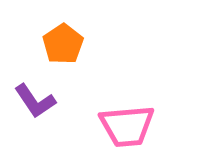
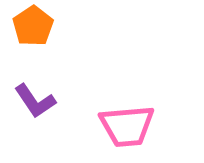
orange pentagon: moved 30 px left, 18 px up
